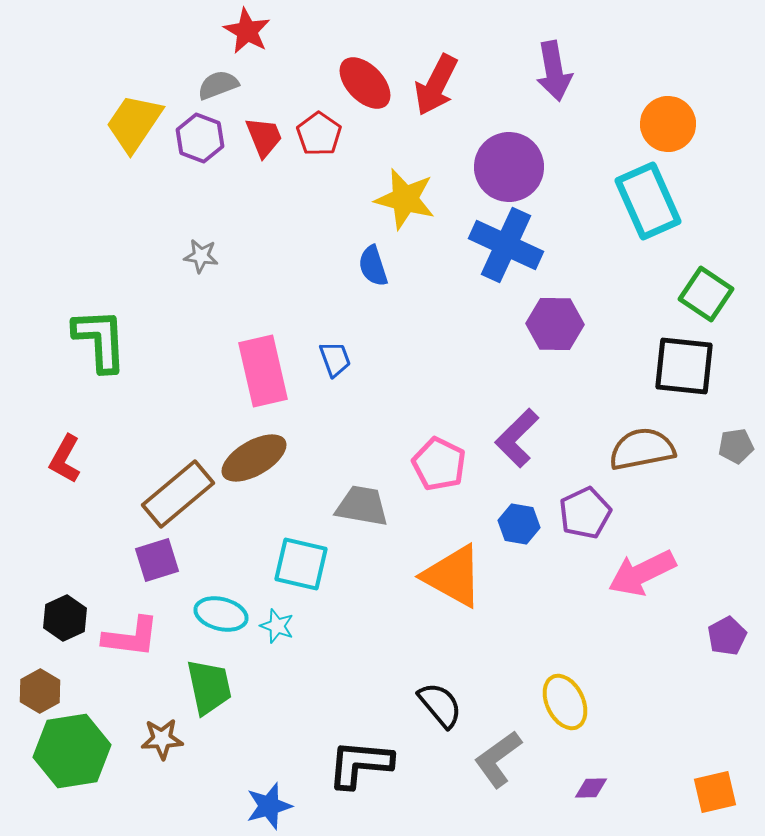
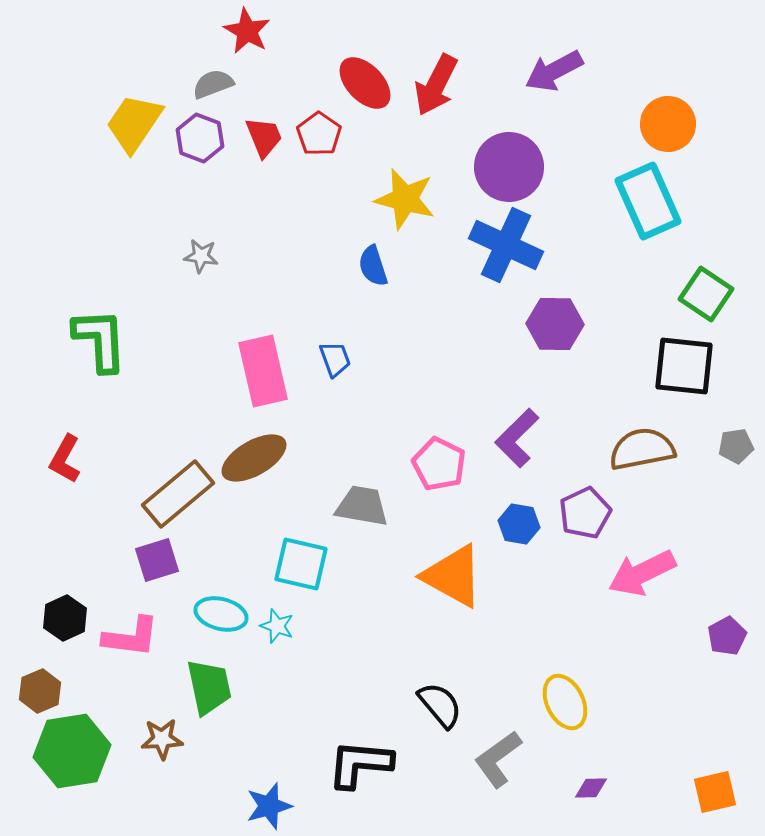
purple arrow at (554, 71): rotated 72 degrees clockwise
gray semicircle at (218, 85): moved 5 px left, 1 px up
brown hexagon at (40, 691): rotated 6 degrees clockwise
